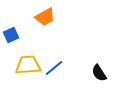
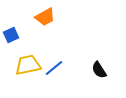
yellow trapezoid: rotated 8 degrees counterclockwise
black semicircle: moved 3 px up
